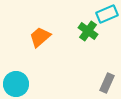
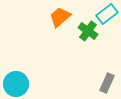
cyan rectangle: rotated 15 degrees counterclockwise
orange trapezoid: moved 20 px right, 20 px up
